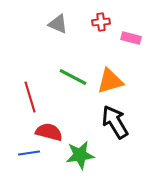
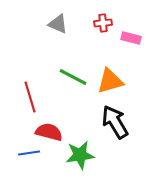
red cross: moved 2 px right, 1 px down
